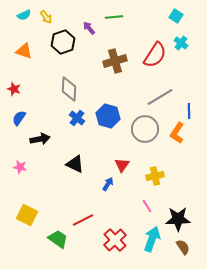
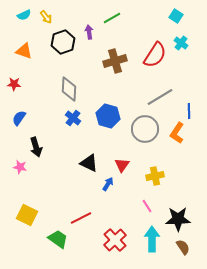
green line: moved 2 px left, 1 px down; rotated 24 degrees counterclockwise
purple arrow: moved 4 px down; rotated 32 degrees clockwise
red star: moved 5 px up; rotated 16 degrees counterclockwise
blue cross: moved 4 px left
black arrow: moved 4 px left, 8 px down; rotated 84 degrees clockwise
black triangle: moved 14 px right, 1 px up
red line: moved 2 px left, 2 px up
cyan arrow: rotated 20 degrees counterclockwise
